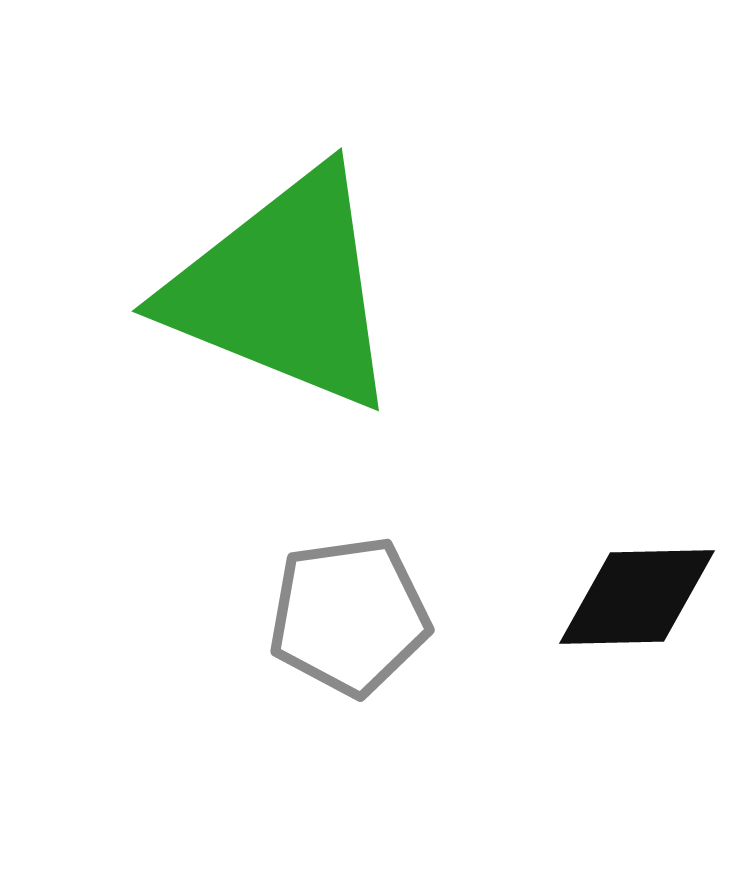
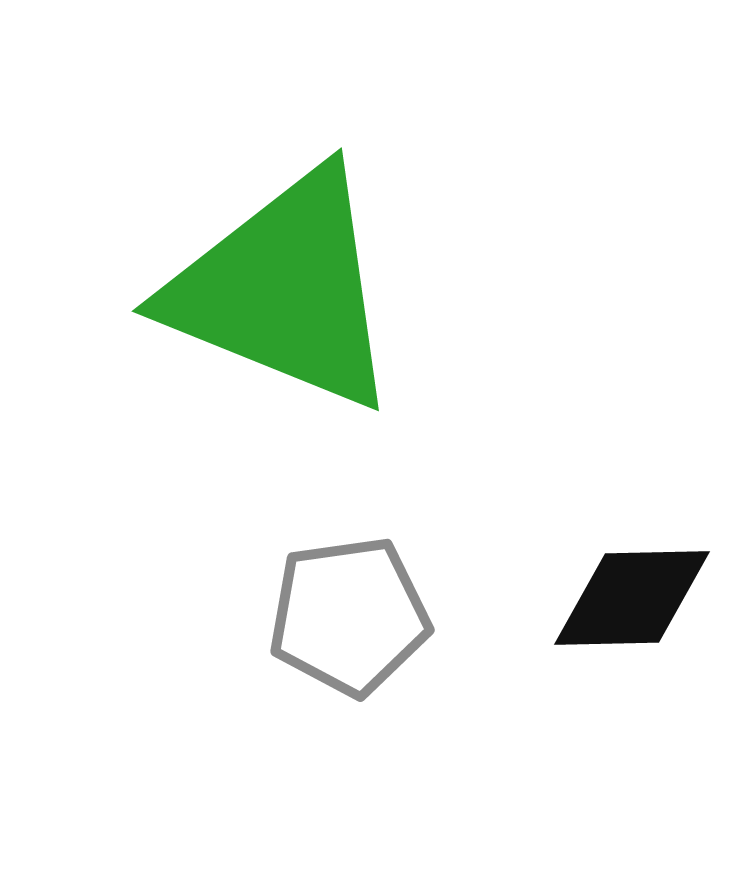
black diamond: moved 5 px left, 1 px down
